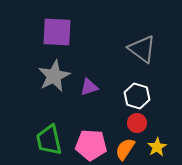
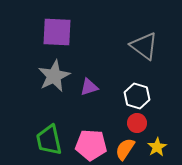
gray triangle: moved 2 px right, 3 px up
